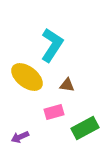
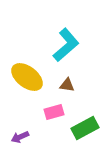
cyan L-shape: moved 14 px right; rotated 16 degrees clockwise
